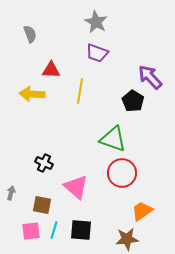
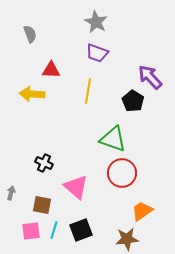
yellow line: moved 8 px right
black square: rotated 25 degrees counterclockwise
